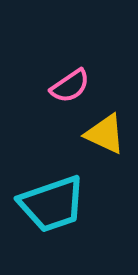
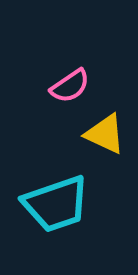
cyan trapezoid: moved 4 px right
